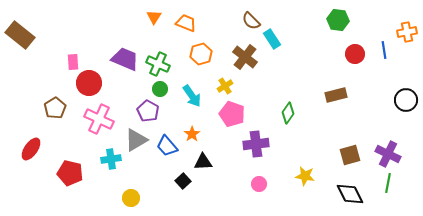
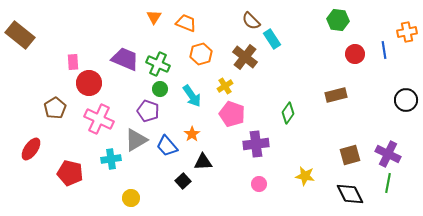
purple pentagon at (148, 111): rotated 10 degrees counterclockwise
